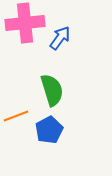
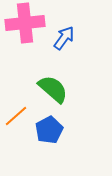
blue arrow: moved 4 px right
green semicircle: moved 1 px right, 1 px up; rotated 32 degrees counterclockwise
orange line: rotated 20 degrees counterclockwise
